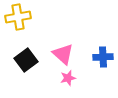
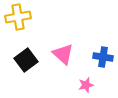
blue cross: rotated 12 degrees clockwise
pink star: moved 18 px right, 7 px down
